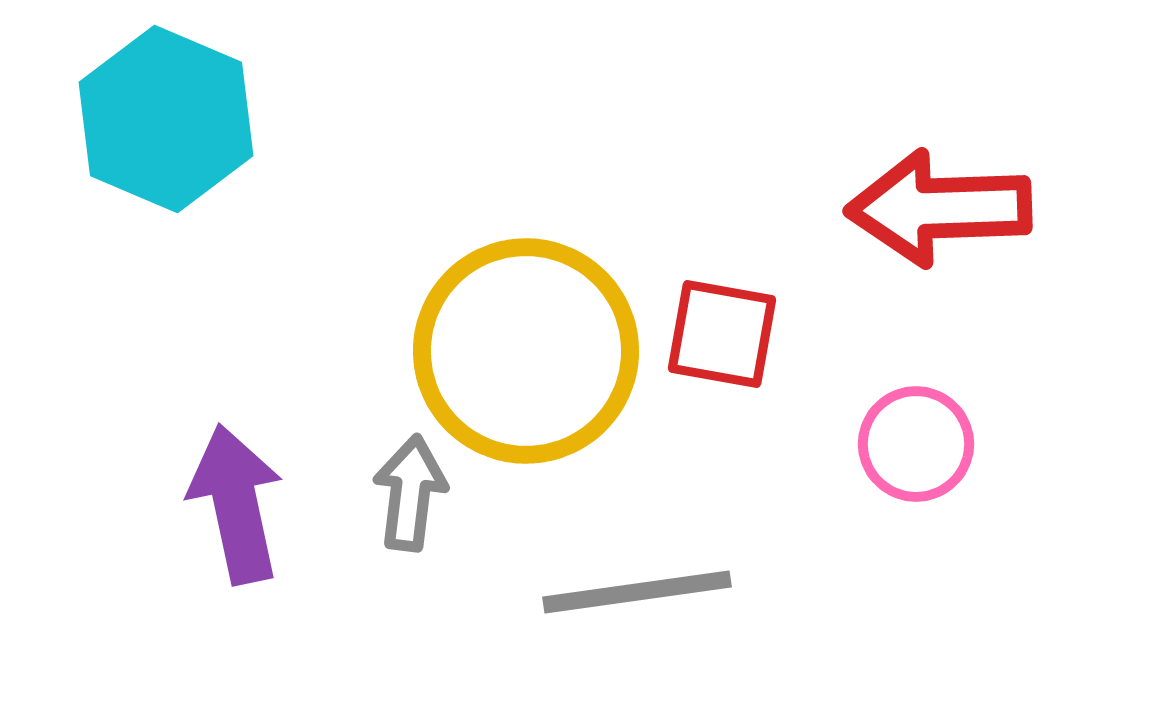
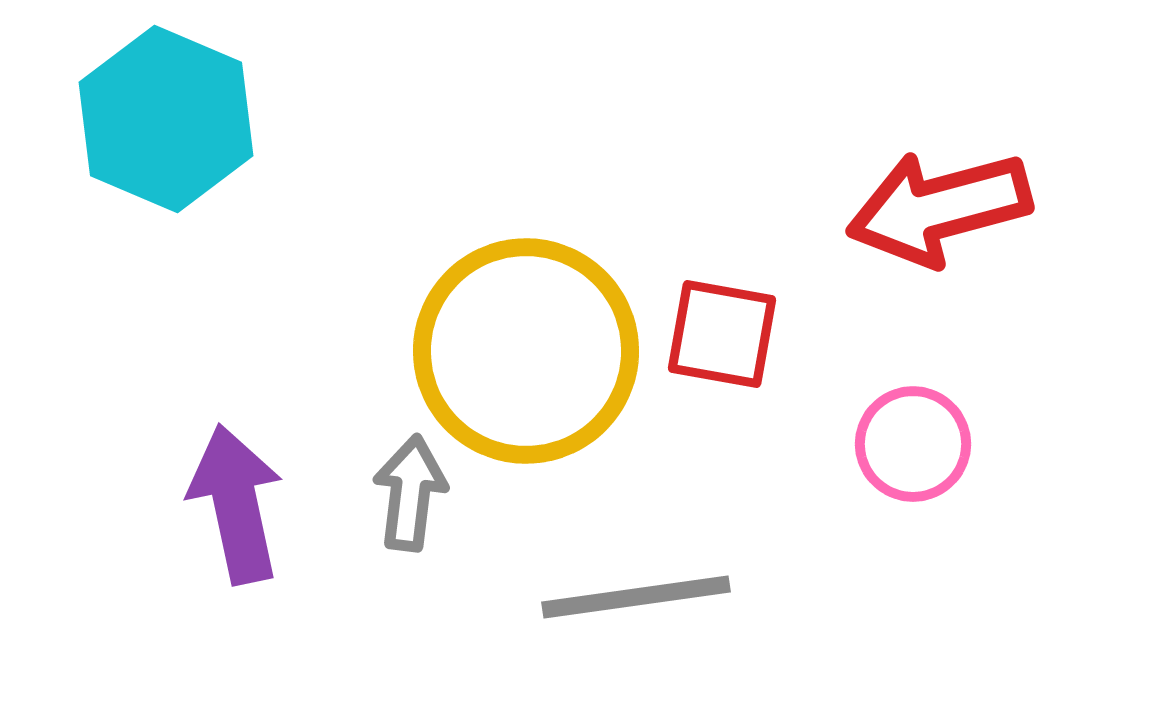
red arrow: rotated 13 degrees counterclockwise
pink circle: moved 3 px left
gray line: moved 1 px left, 5 px down
